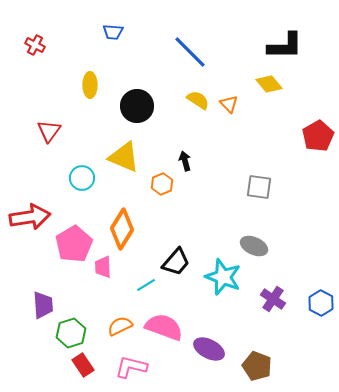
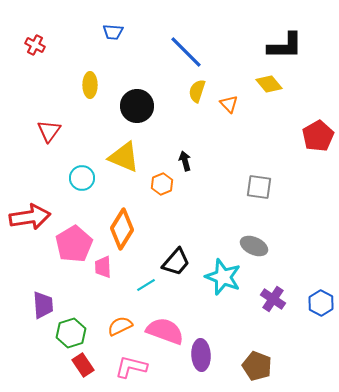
blue line: moved 4 px left
yellow semicircle: moved 1 px left, 9 px up; rotated 105 degrees counterclockwise
pink semicircle: moved 1 px right, 4 px down
purple ellipse: moved 8 px left, 6 px down; rotated 60 degrees clockwise
